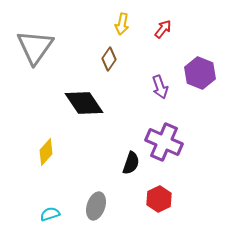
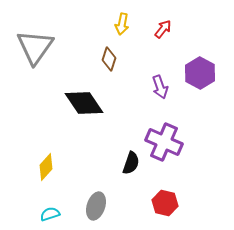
brown diamond: rotated 15 degrees counterclockwise
purple hexagon: rotated 8 degrees clockwise
yellow diamond: moved 15 px down
red hexagon: moved 6 px right, 4 px down; rotated 20 degrees counterclockwise
